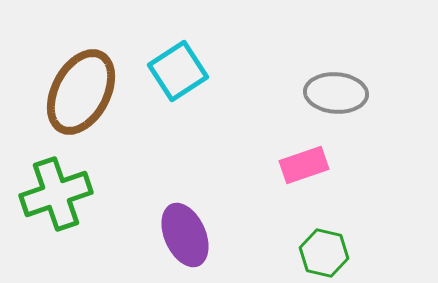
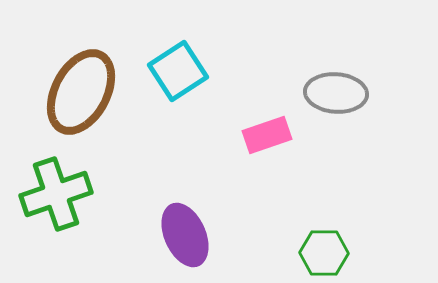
pink rectangle: moved 37 px left, 30 px up
green hexagon: rotated 12 degrees counterclockwise
